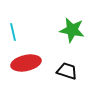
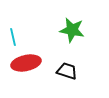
cyan line: moved 5 px down
